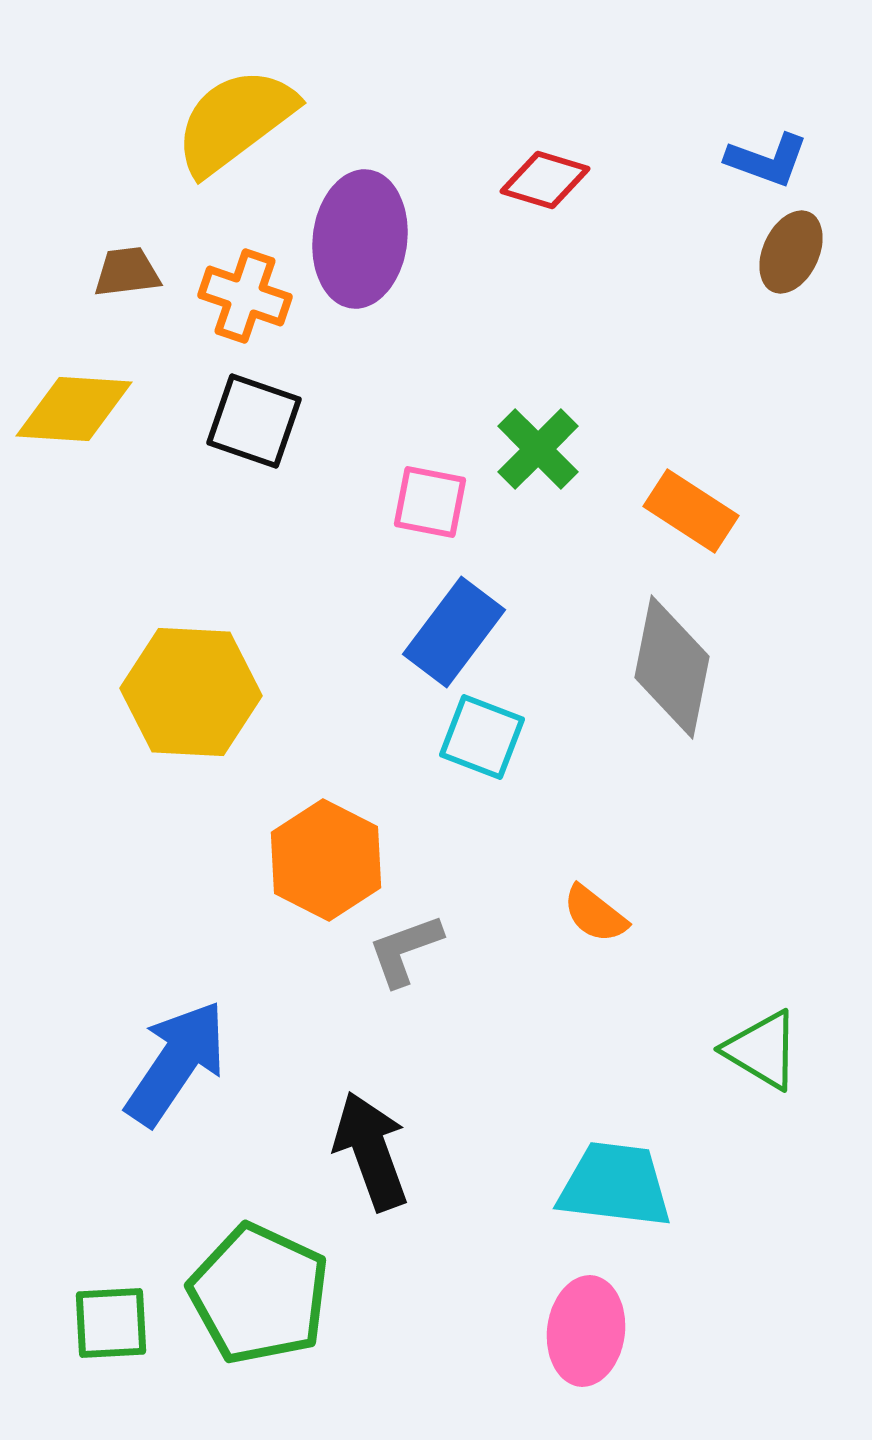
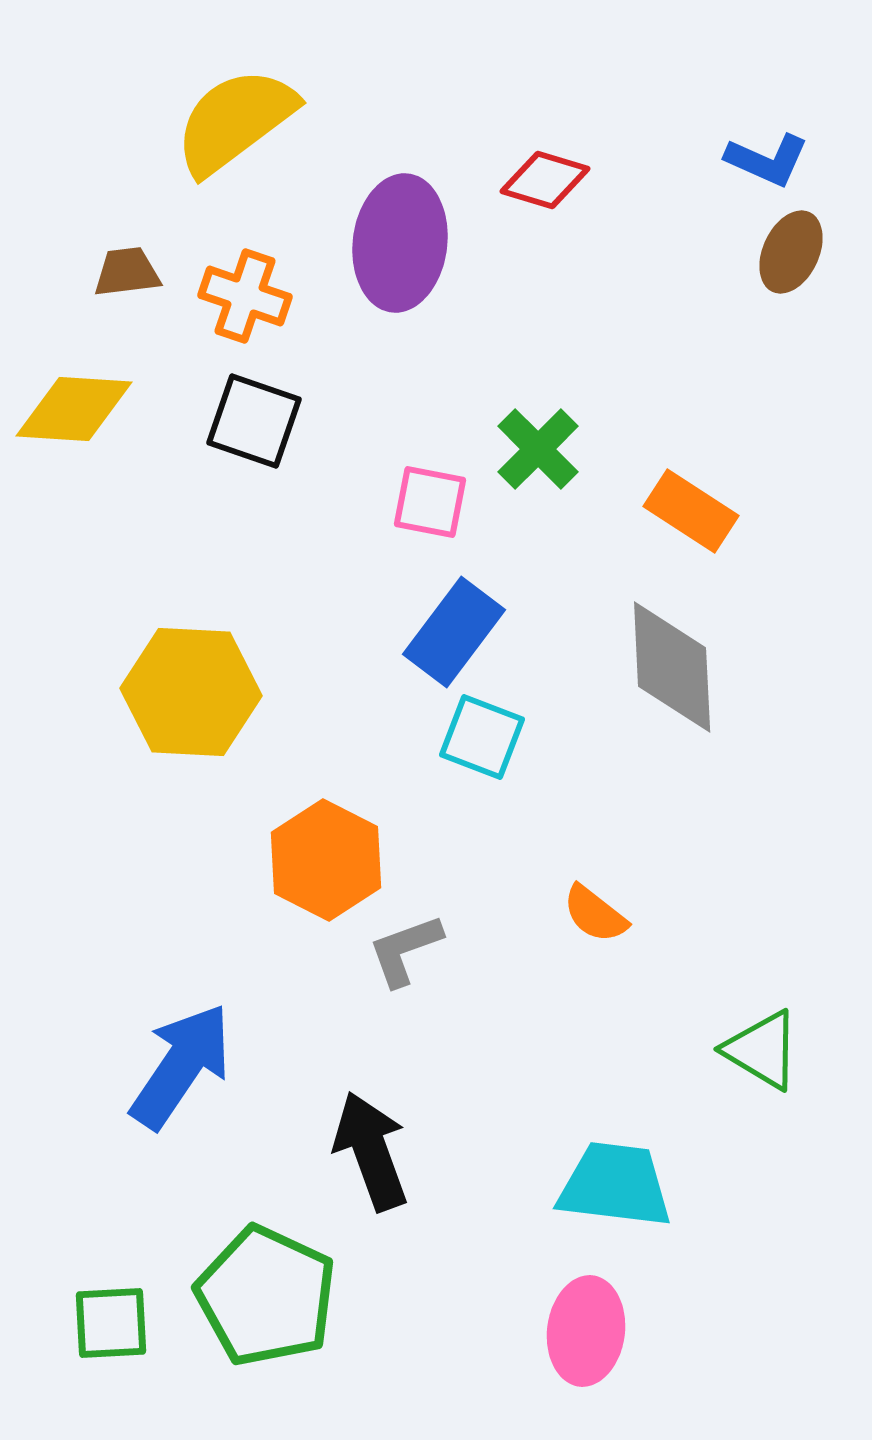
blue L-shape: rotated 4 degrees clockwise
purple ellipse: moved 40 px right, 4 px down
gray diamond: rotated 14 degrees counterclockwise
blue arrow: moved 5 px right, 3 px down
green pentagon: moved 7 px right, 2 px down
